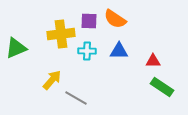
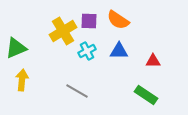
orange semicircle: moved 3 px right, 1 px down
yellow cross: moved 2 px right, 3 px up; rotated 24 degrees counterclockwise
cyan cross: rotated 30 degrees counterclockwise
yellow arrow: moved 30 px left; rotated 35 degrees counterclockwise
green rectangle: moved 16 px left, 8 px down
gray line: moved 1 px right, 7 px up
